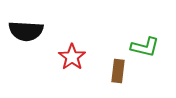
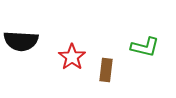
black semicircle: moved 5 px left, 10 px down
brown rectangle: moved 12 px left, 1 px up
